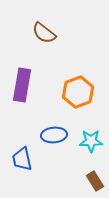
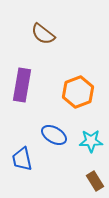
brown semicircle: moved 1 px left, 1 px down
blue ellipse: rotated 35 degrees clockwise
